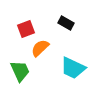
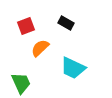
red square: moved 3 px up
green trapezoid: moved 1 px right, 12 px down
